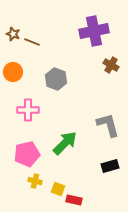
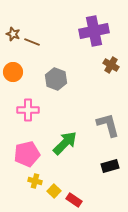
yellow square: moved 4 px left, 2 px down; rotated 24 degrees clockwise
red rectangle: rotated 21 degrees clockwise
